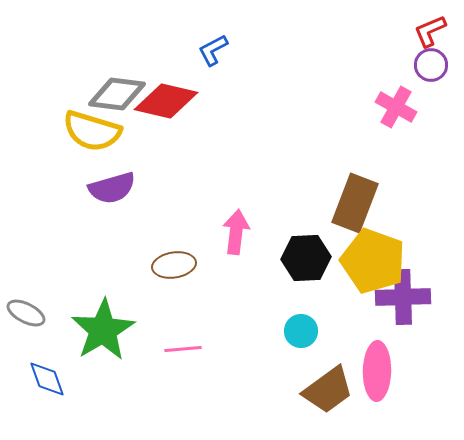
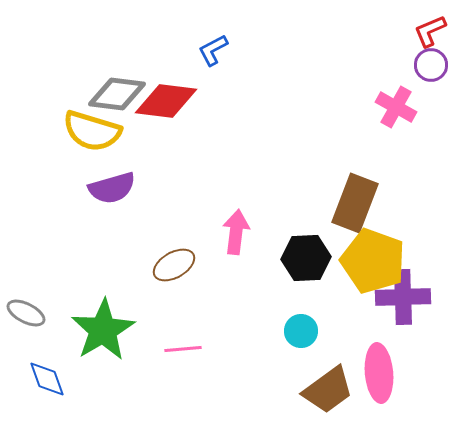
red diamond: rotated 6 degrees counterclockwise
brown ellipse: rotated 21 degrees counterclockwise
pink ellipse: moved 2 px right, 2 px down; rotated 6 degrees counterclockwise
